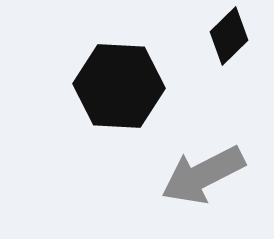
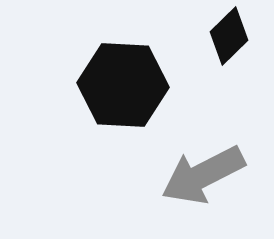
black hexagon: moved 4 px right, 1 px up
